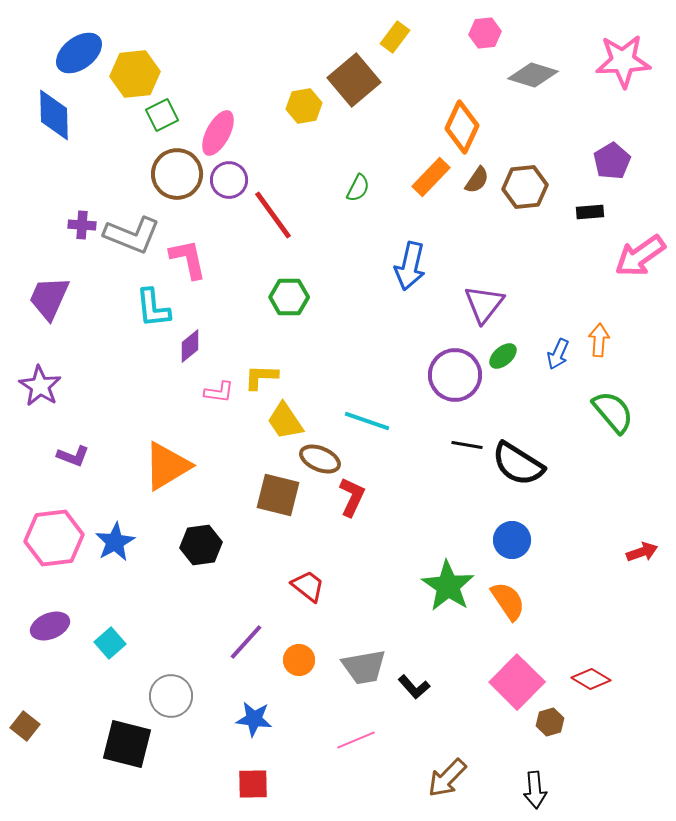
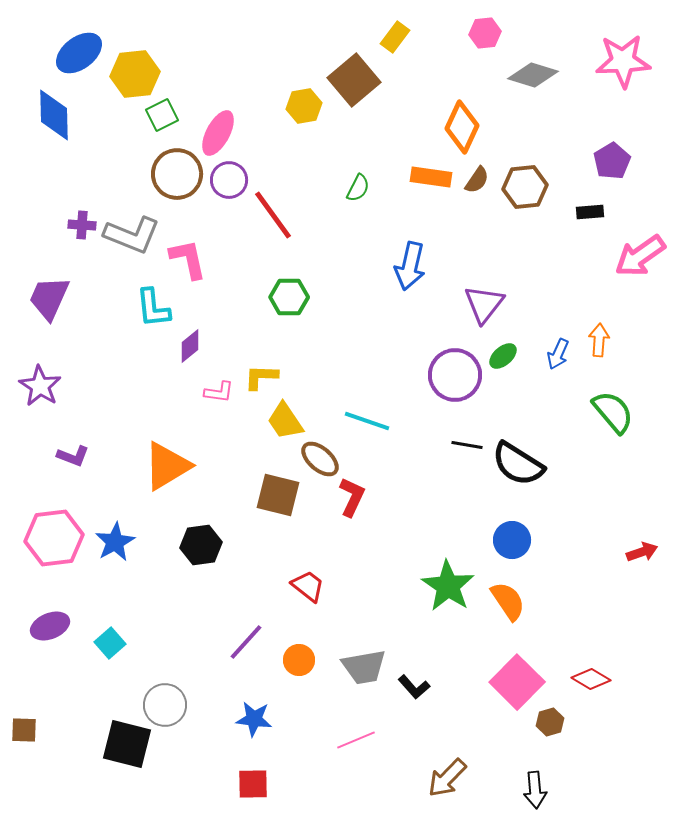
orange rectangle at (431, 177): rotated 54 degrees clockwise
brown ellipse at (320, 459): rotated 18 degrees clockwise
gray circle at (171, 696): moved 6 px left, 9 px down
brown square at (25, 726): moved 1 px left, 4 px down; rotated 36 degrees counterclockwise
